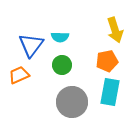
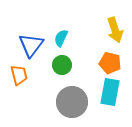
cyan semicircle: moved 1 px right, 1 px down; rotated 114 degrees clockwise
orange pentagon: moved 3 px right, 2 px down; rotated 25 degrees clockwise
orange trapezoid: rotated 100 degrees clockwise
